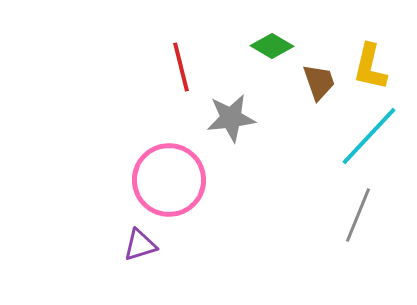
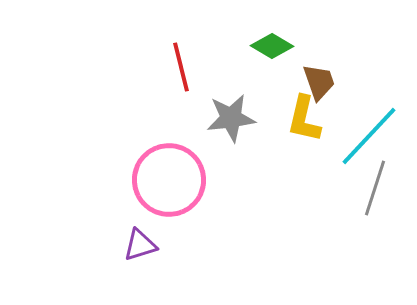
yellow L-shape: moved 66 px left, 52 px down
gray line: moved 17 px right, 27 px up; rotated 4 degrees counterclockwise
